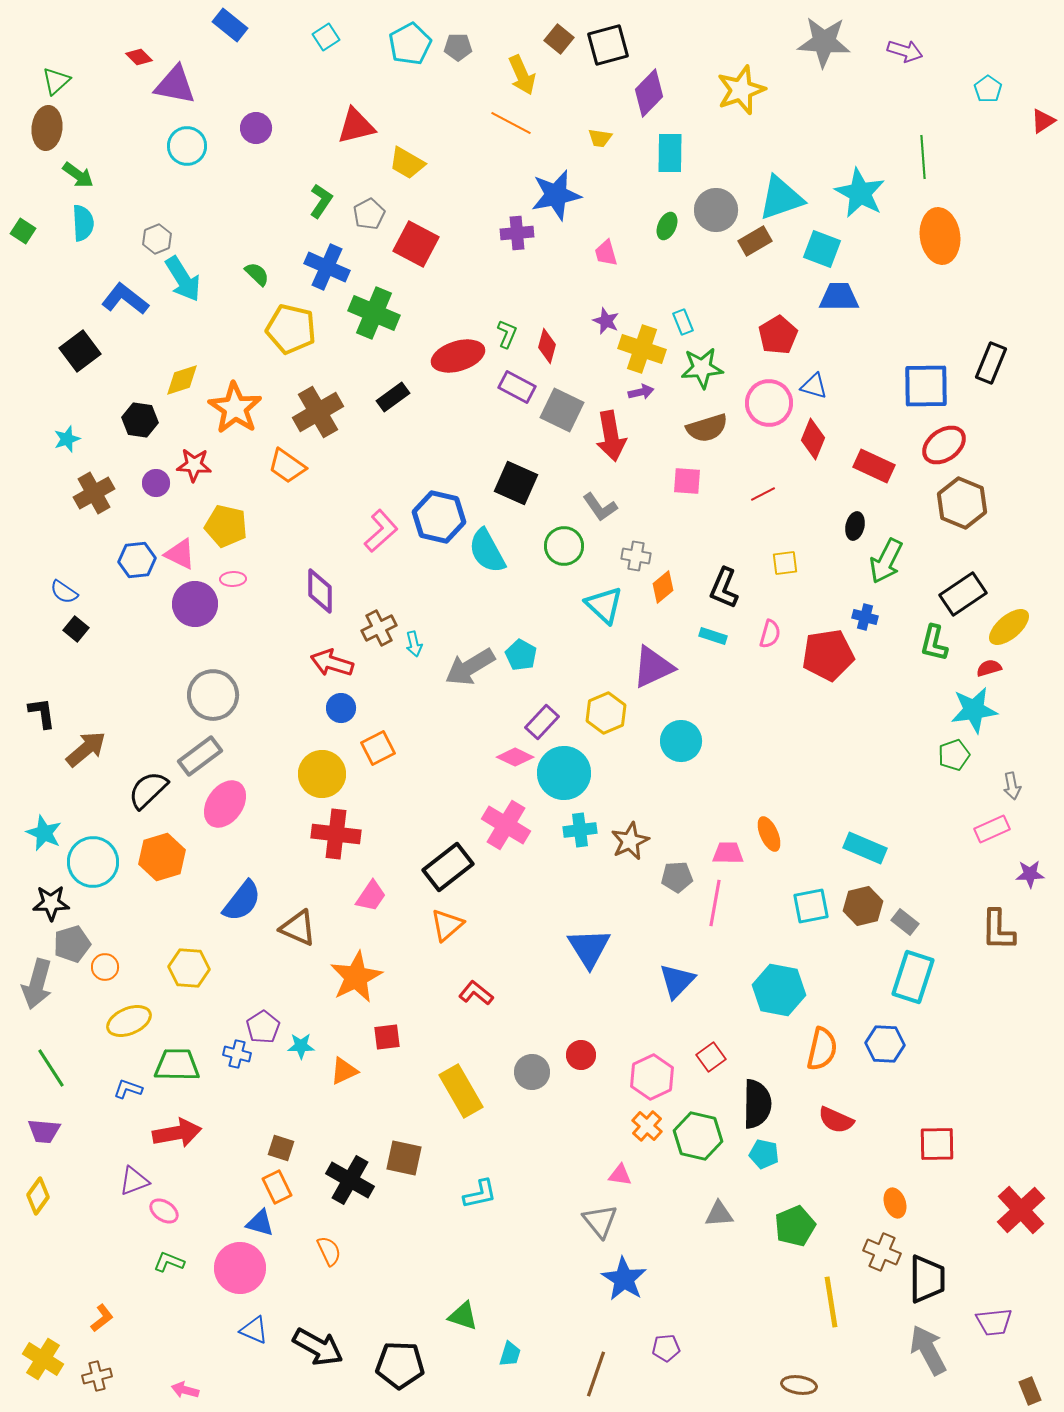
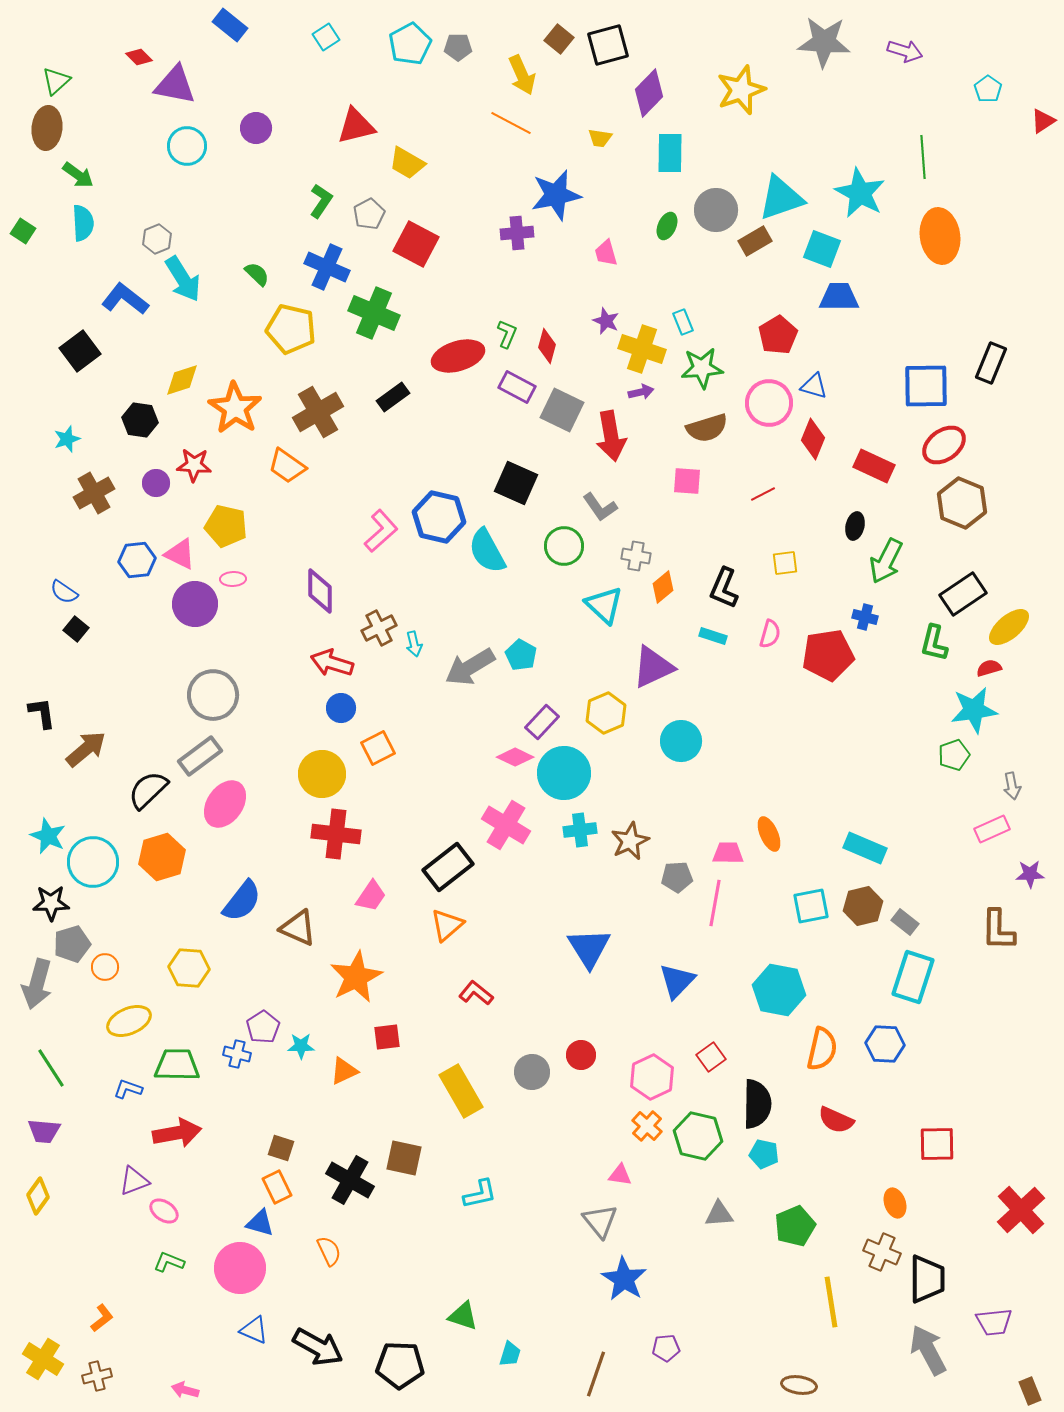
cyan star at (44, 833): moved 4 px right, 3 px down
